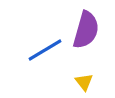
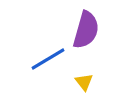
blue line: moved 3 px right, 9 px down
